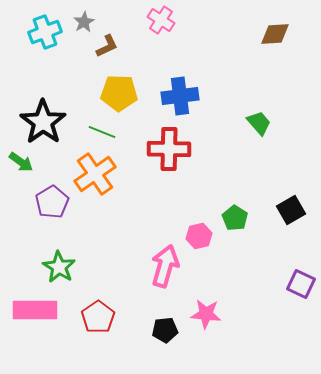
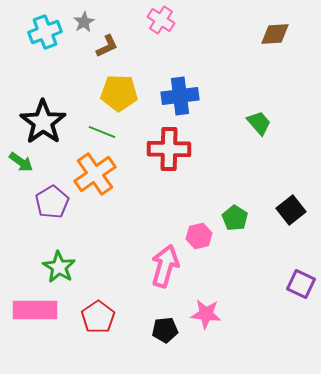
black square: rotated 8 degrees counterclockwise
